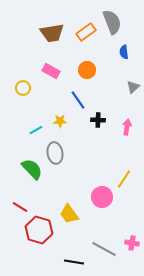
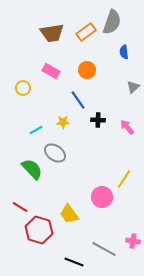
gray semicircle: rotated 40 degrees clockwise
yellow star: moved 3 px right, 1 px down
pink arrow: rotated 49 degrees counterclockwise
gray ellipse: rotated 45 degrees counterclockwise
pink cross: moved 1 px right, 2 px up
black line: rotated 12 degrees clockwise
